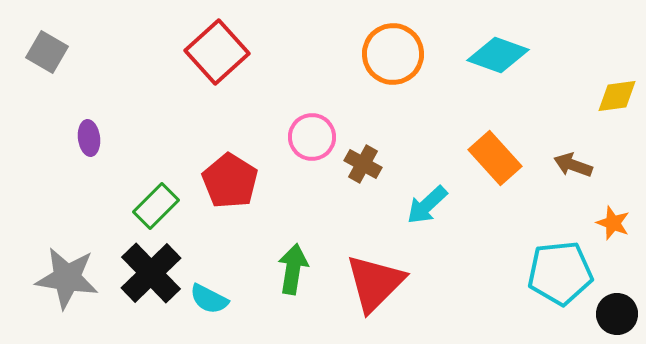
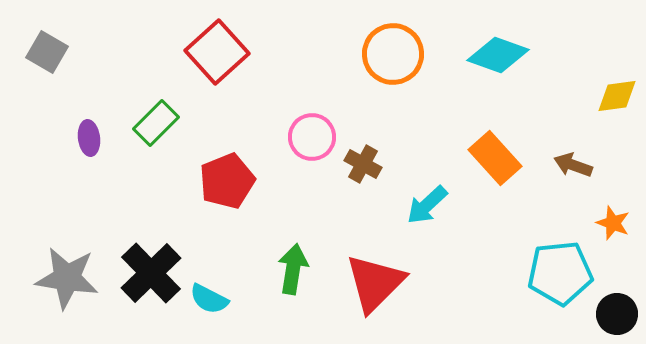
red pentagon: moved 3 px left; rotated 18 degrees clockwise
green rectangle: moved 83 px up
